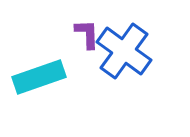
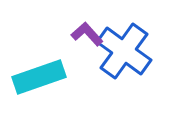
purple L-shape: rotated 40 degrees counterclockwise
